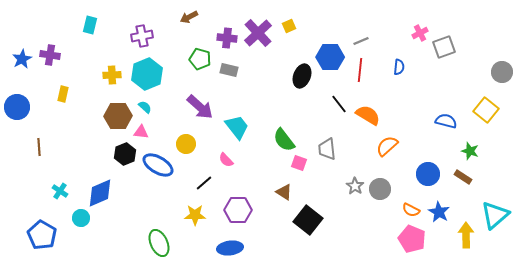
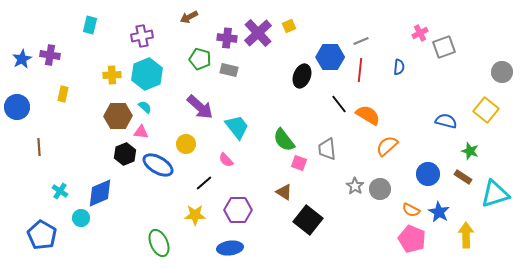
cyan triangle at (495, 215): moved 21 px up; rotated 24 degrees clockwise
